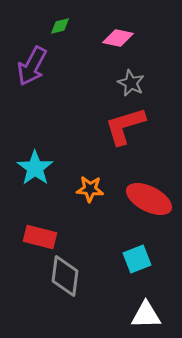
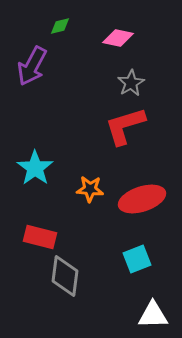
gray star: rotated 16 degrees clockwise
red ellipse: moved 7 px left; rotated 45 degrees counterclockwise
white triangle: moved 7 px right
